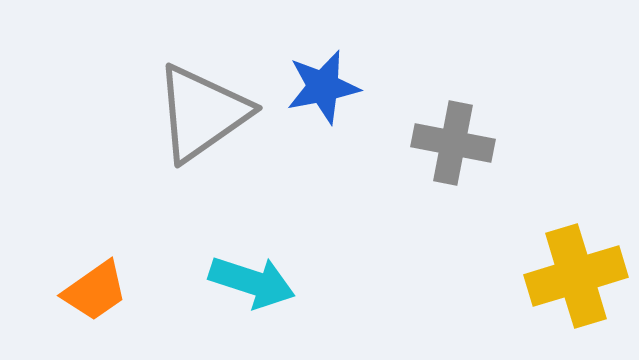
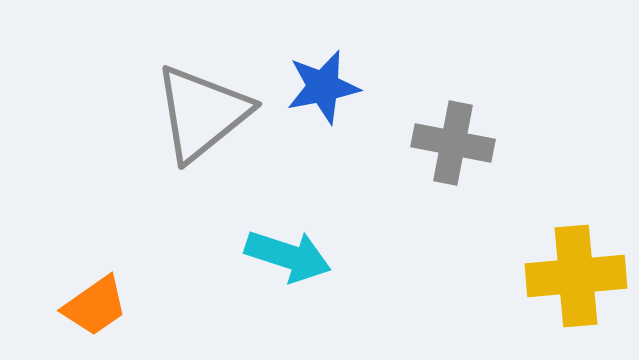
gray triangle: rotated 4 degrees counterclockwise
yellow cross: rotated 12 degrees clockwise
cyan arrow: moved 36 px right, 26 px up
orange trapezoid: moved 15 px down
